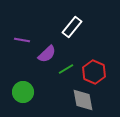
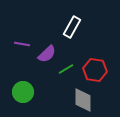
white rectangle: rotated 10 degrees counterclockwise
purple line: moved 4 px down
red hexagon: moved 1 px right, 2 px up; rotated 15 degrees counterclockwise
gray diamond: rotated 10 degrees clockwise
